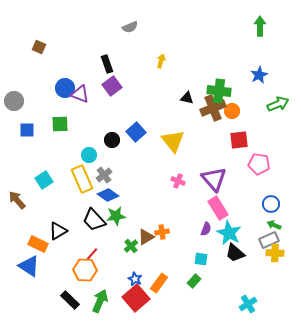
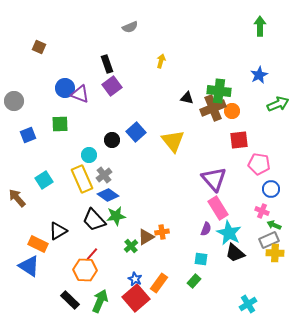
blue square at (27, 130): moved 1 px right, 5 px down; rotated 21 degrees counterclockwise
pink cross at (178, 181): moved 84 px right, 30 px down
brown arrow at (17, 200): moved 2 px up
blue circle at (271, 204): moved 15 px up
